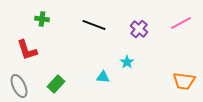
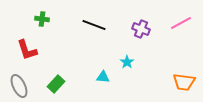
purple cross: moved 2 px right; rotated 18 degrees counterclockwise
orange trapezoid: moved 1 px down
